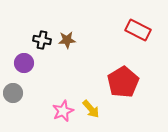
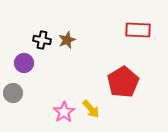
red rectangle: rotated 25 degrees counterclockwise
brown star: rotated 18 degrees counterclockwise
pink star: moved 1 px right, 1 px down; rotated 10 degrees counterclockwise
